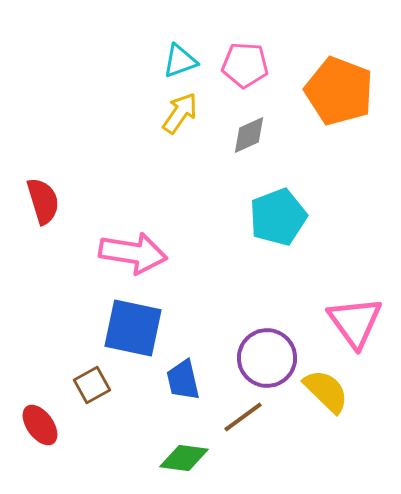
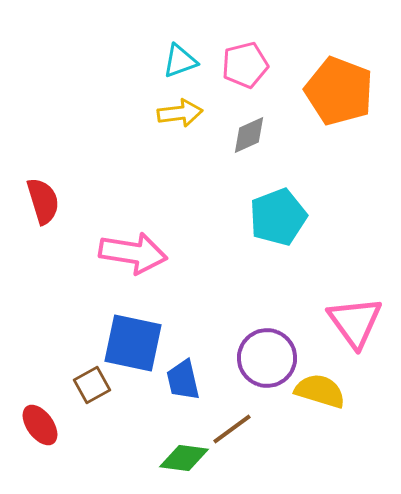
pink pentagon: rotated 18 degrees counterclockwise
yellow arrow: rotated 48 degrees clockwise
blue square: moved 15 px down
yellow semicircle: moved 6 px left; rotated 27 degrees counterclockwise
brown line: moved 11 px left, 12 px down
